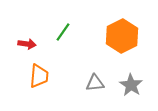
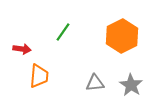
red arrow: moved 5 px left, 5 px down
